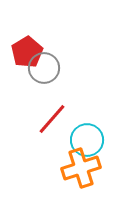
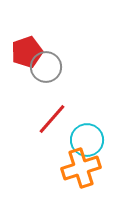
red pentagon: rotated 12 degrees clockwise
gray circle: moved 2 px right, 1 px up
